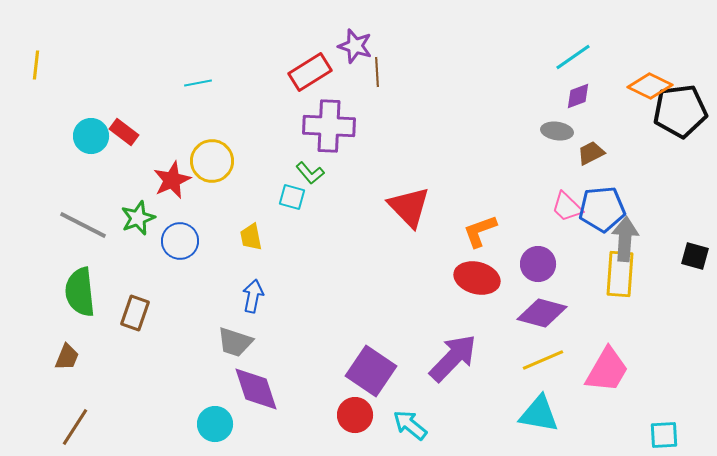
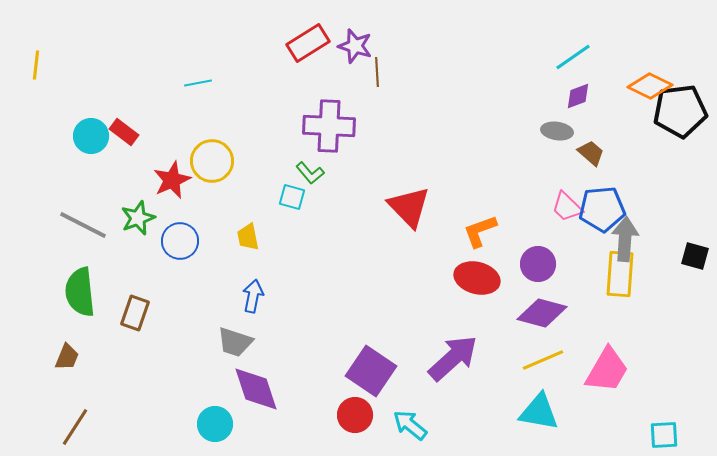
red rectangle at (310, 72): moved 2 px left, 29 px up
brown trapezoid at (591, 153): rotated 68 degrees clockwise
yellow trapezoid at (251, 237): moved 3 px left
purple arrow at (453, 358): rotated 4 degrees clockwise
cyan triangle at (539, 414): moved 2 px up
